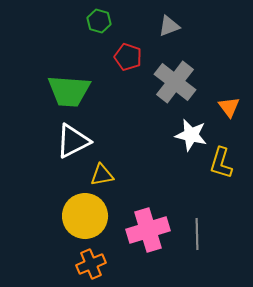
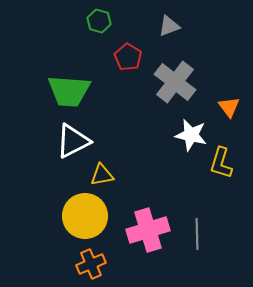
red pentagon: rotated 12 degrees clockwise
